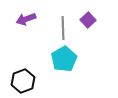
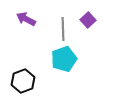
purple arrow: rotated 48 degrees clockwise
gray line: moved 1 px down
cyan pentagon: rotated 10 degrees clockwise
